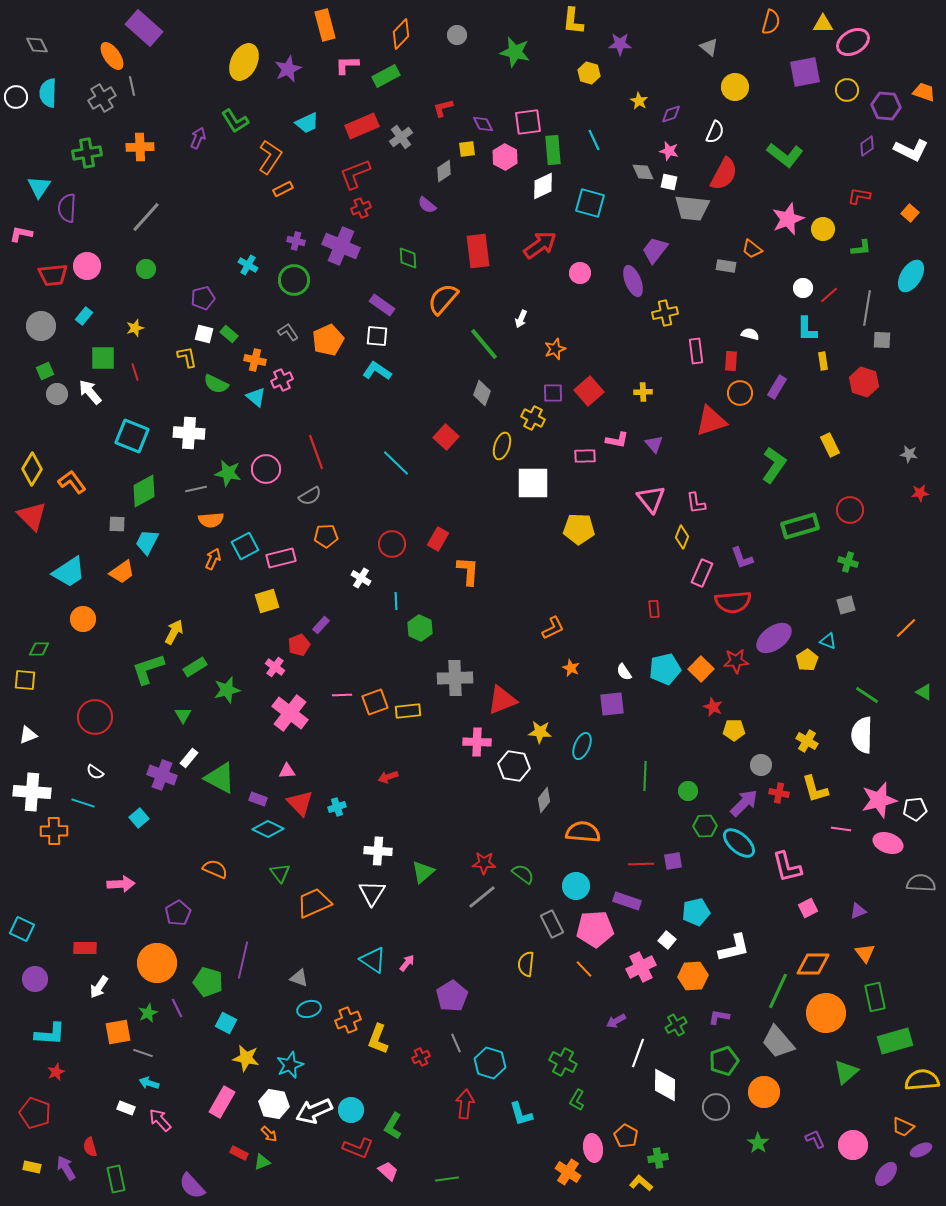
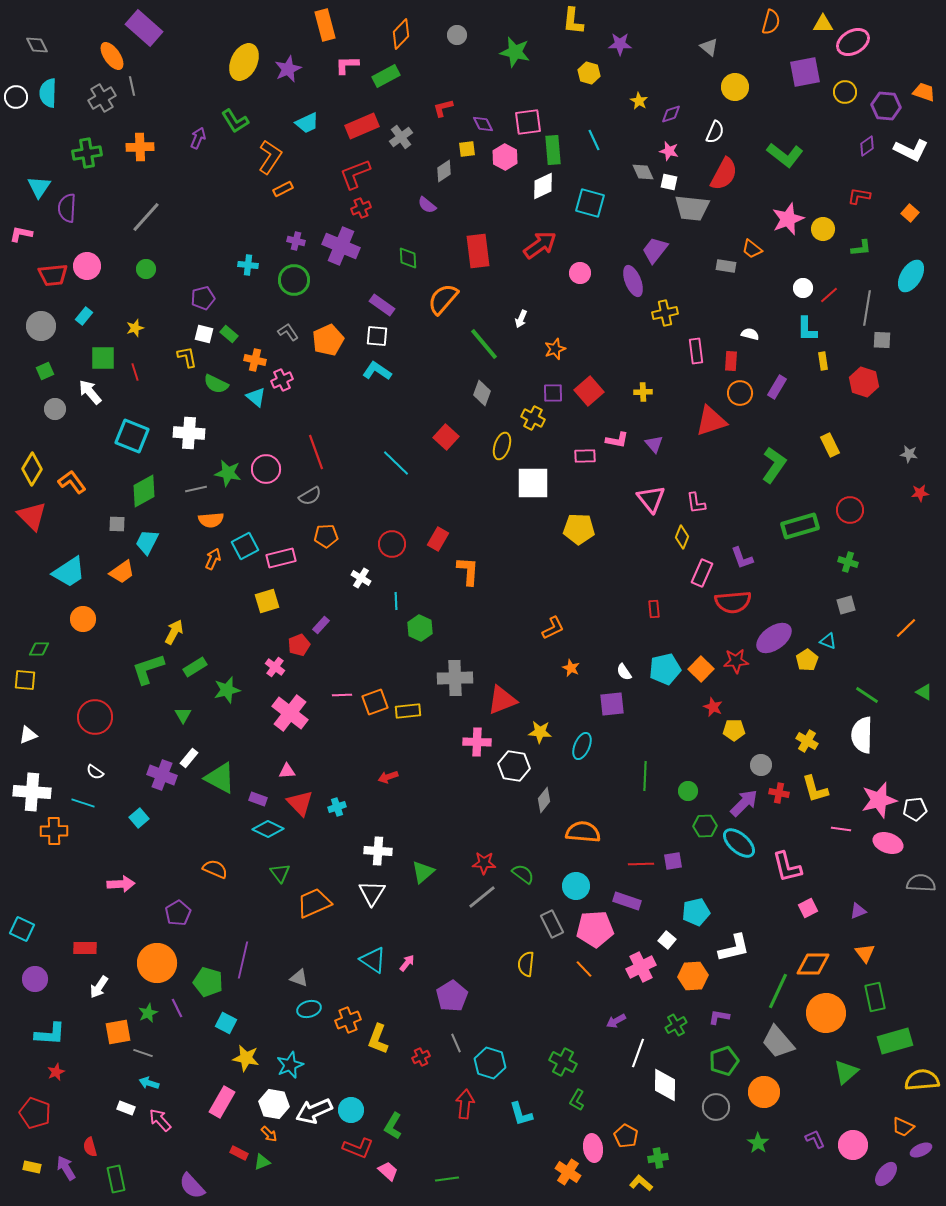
yellow circle at (847, 90): moved 2 px left, 2 px down
cyan cross at (248, 265): rotated 24 degrees counterclockwise
gray circle at (57, 394): moved 2 px left, 15 px down
